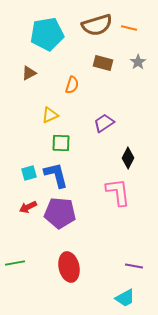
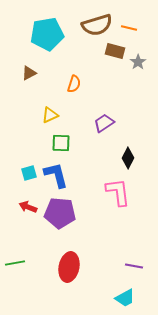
brown rectangle: moved 12 px right, 12 px up
orange semicircle: moved 2 px right, 1 px up
red arrow: rotated 48 degrees clockwise
red ellipse: rotated 24 degrees clockwise
